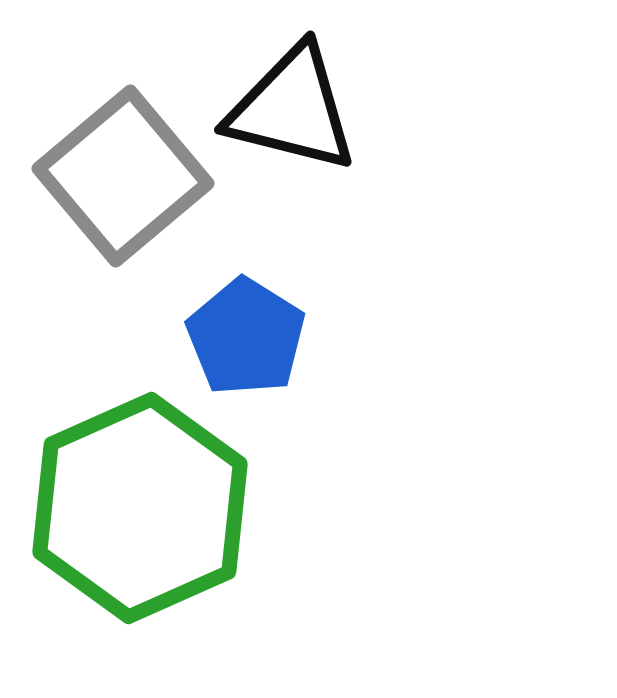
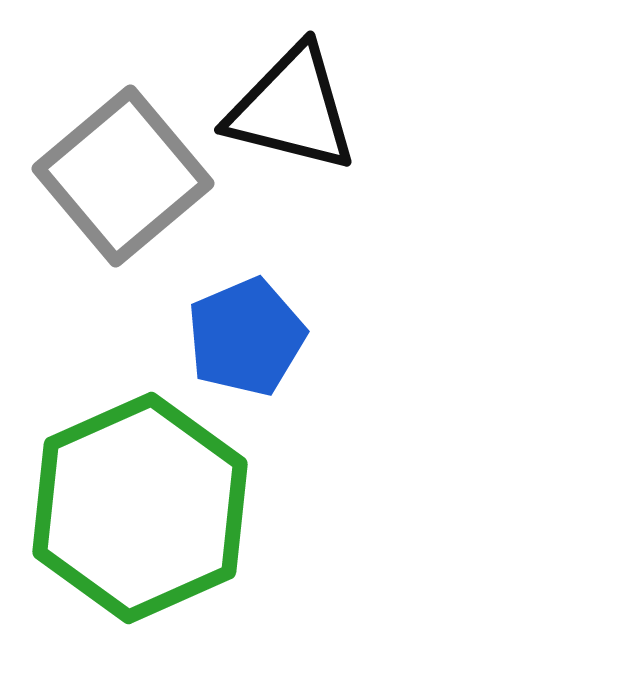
blue pentagon: rotated 17 degrees clockwise
